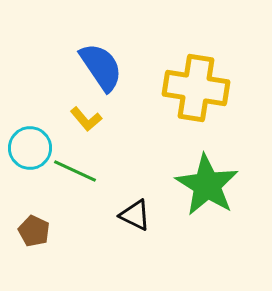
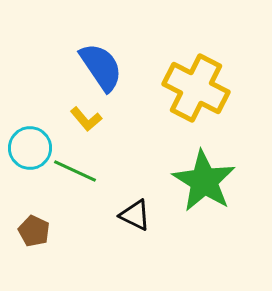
yellow cross: rotated 18 degrees clockwise
green star: moved 3 px left, 4 px up
